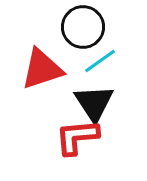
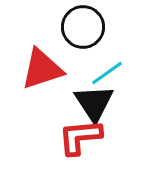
cyan line: moved 7 px right, 12 px down
red L-shape: moved 3 px right
